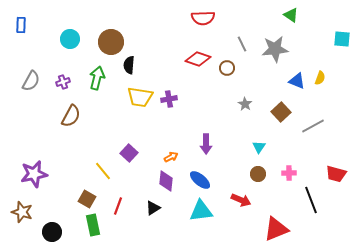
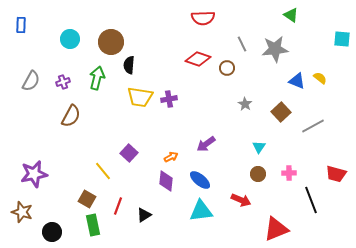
yellow semicircle at (320, 78): rotated 72 degrees counterclockwise
purple arrow at (206, 144): rotated 54 degrees clockwise
black triangle at (153, 208): moved 9 px left, 7 px down
